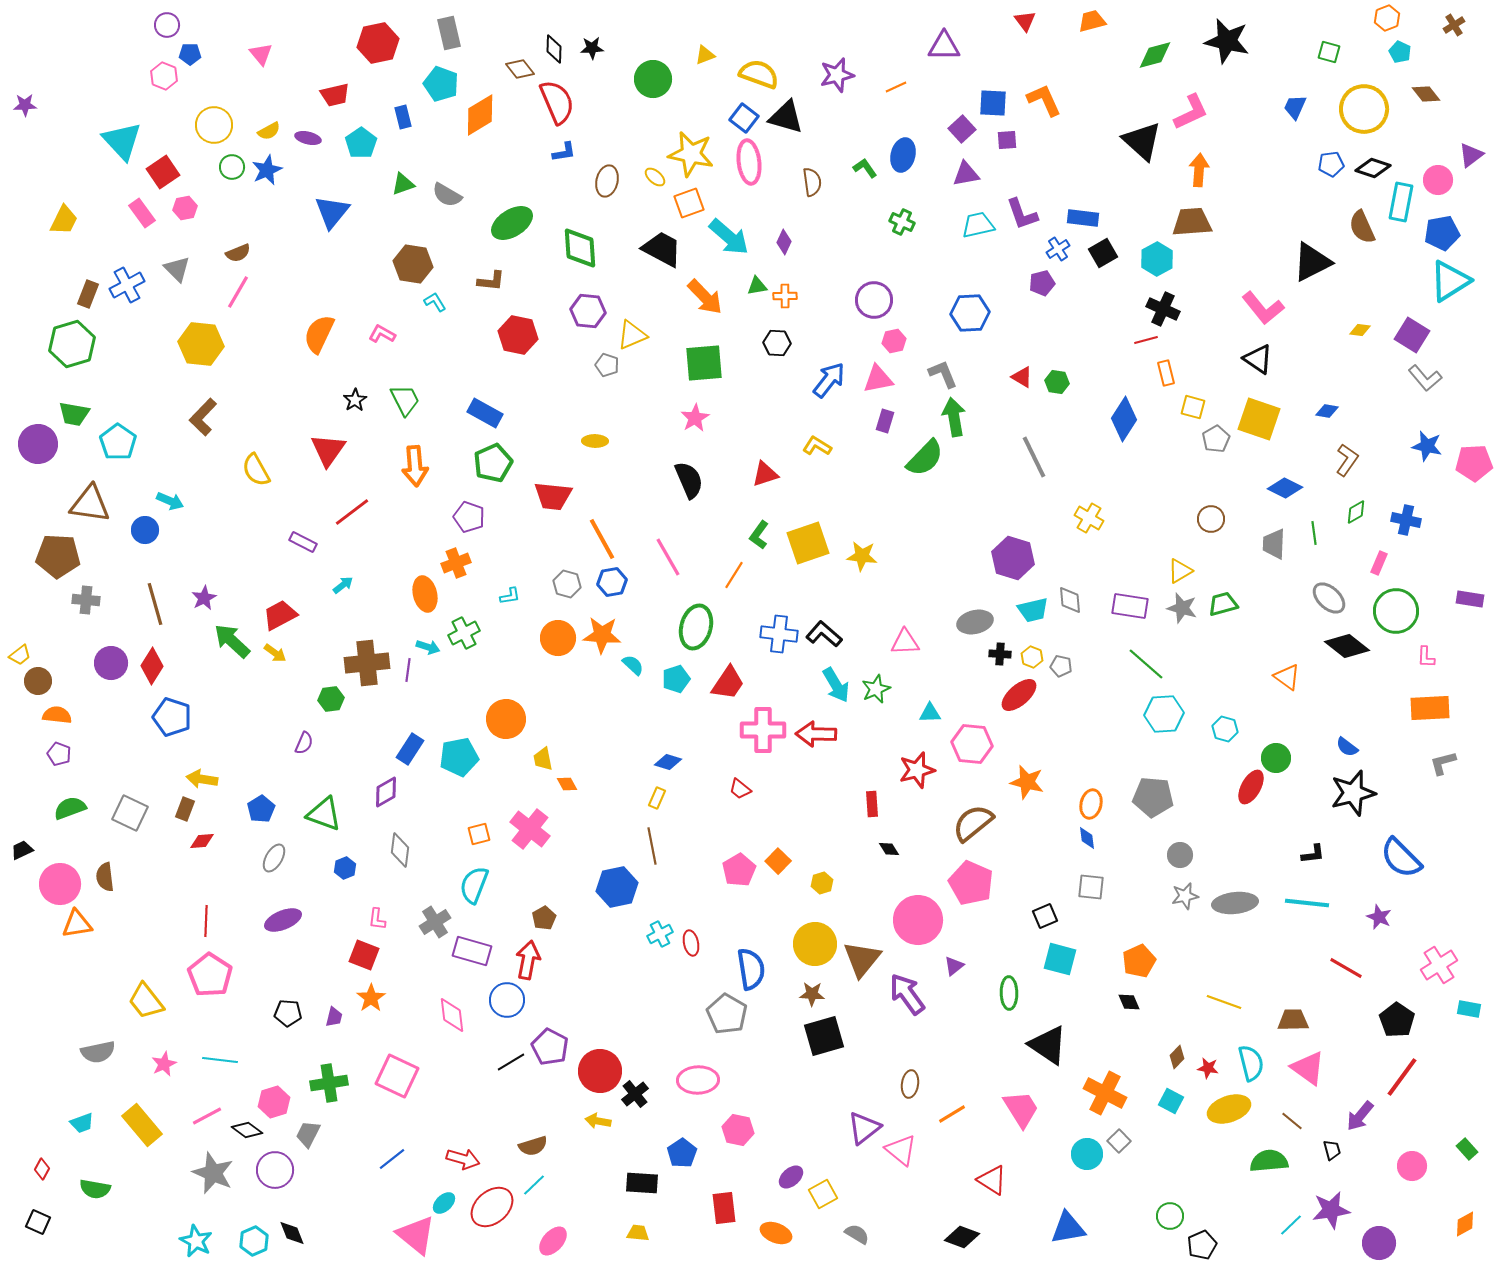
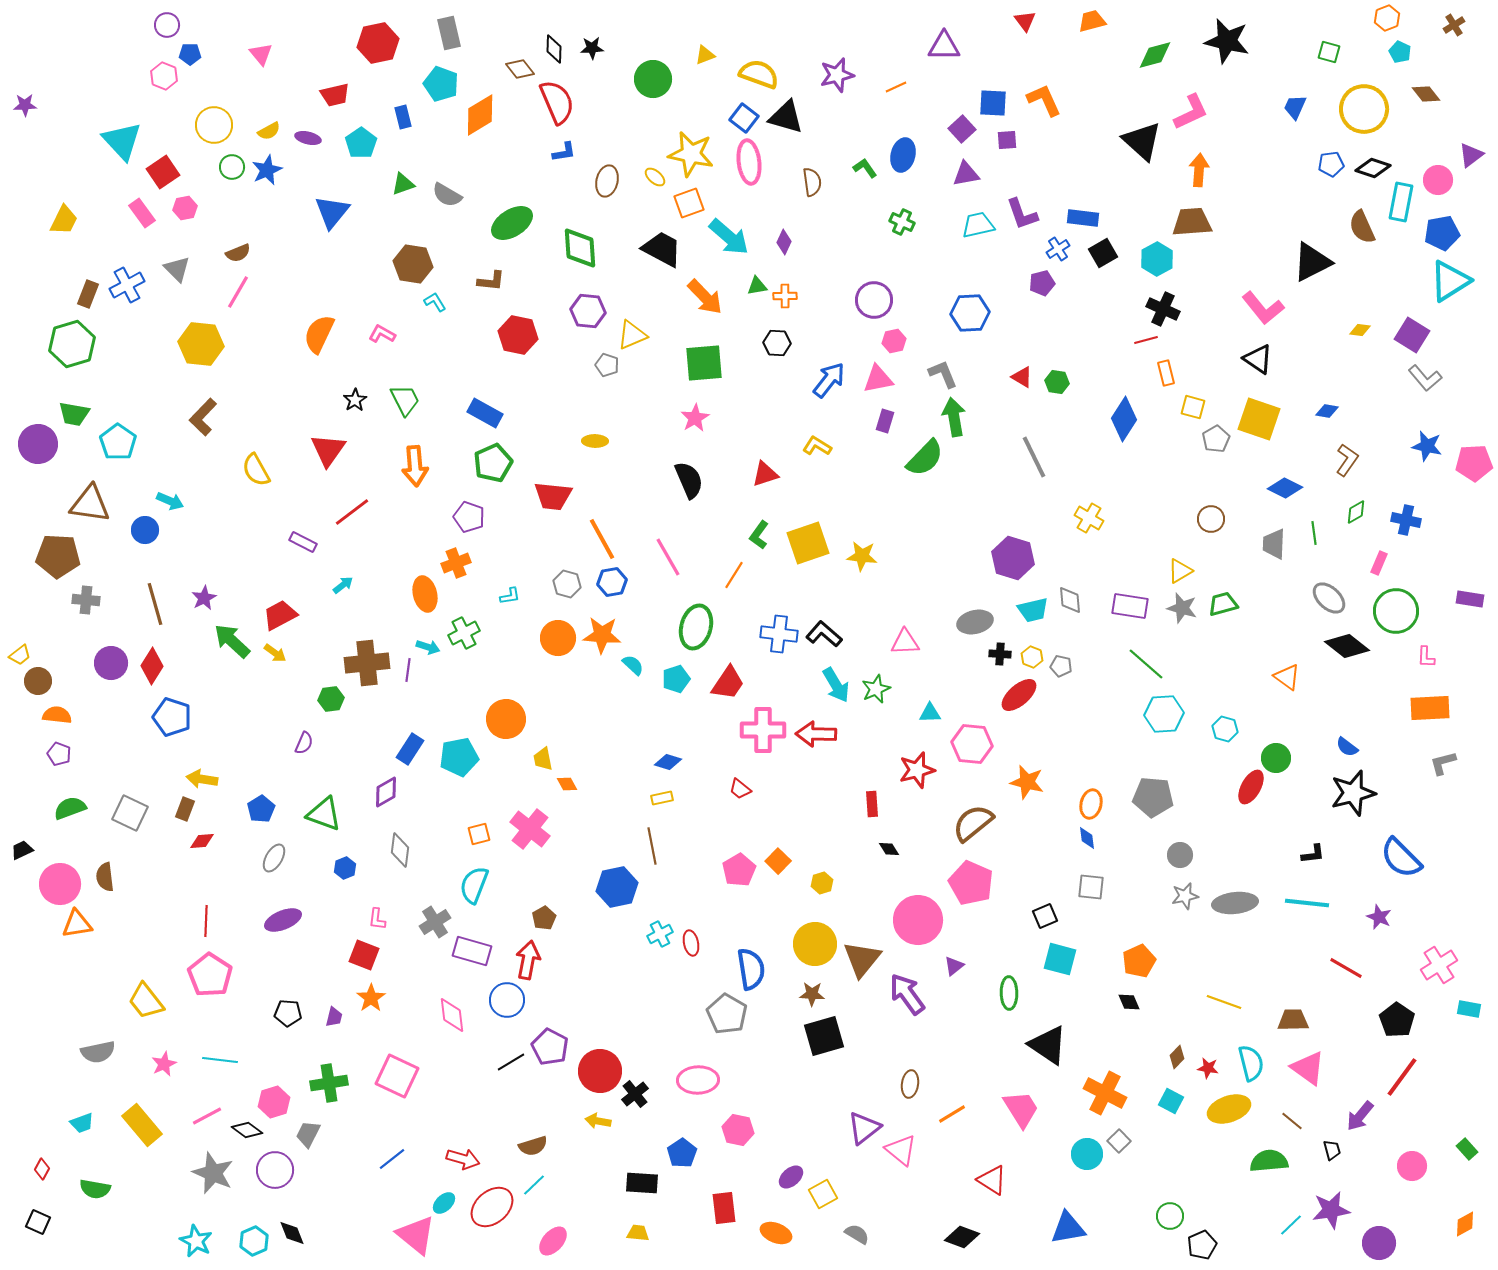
yellow rectangle at (657, 798): moved 5 px right; rotated 55 degrees clockwise
